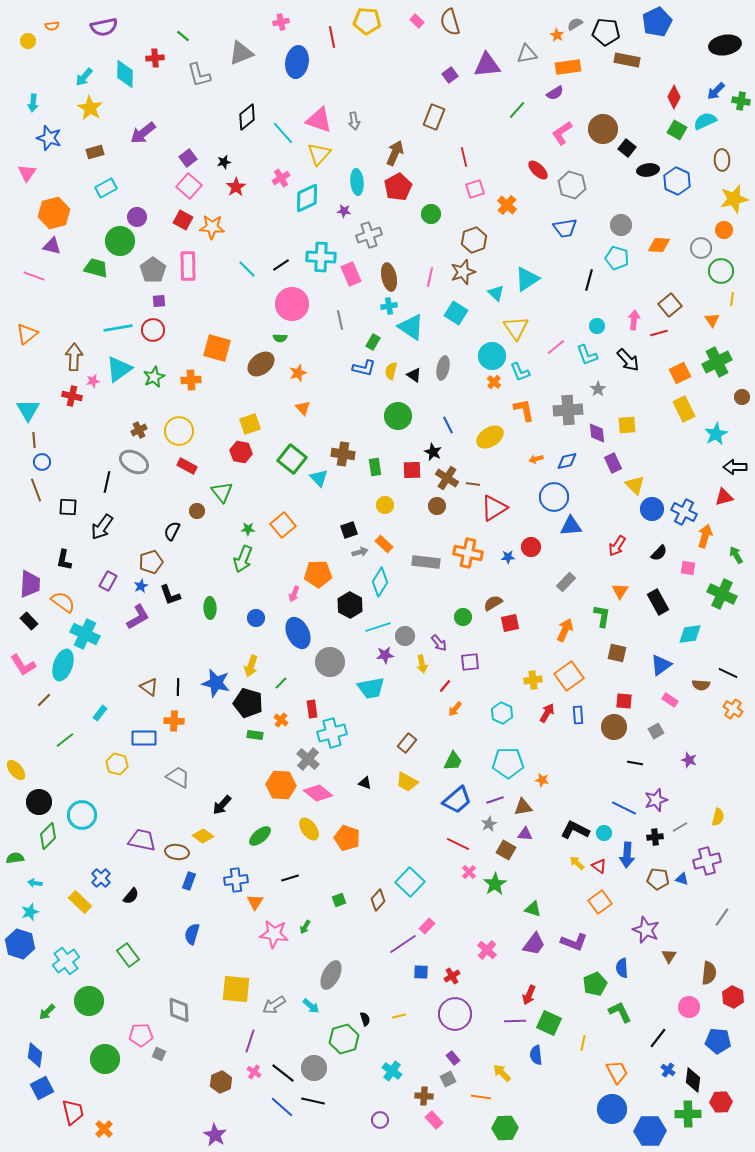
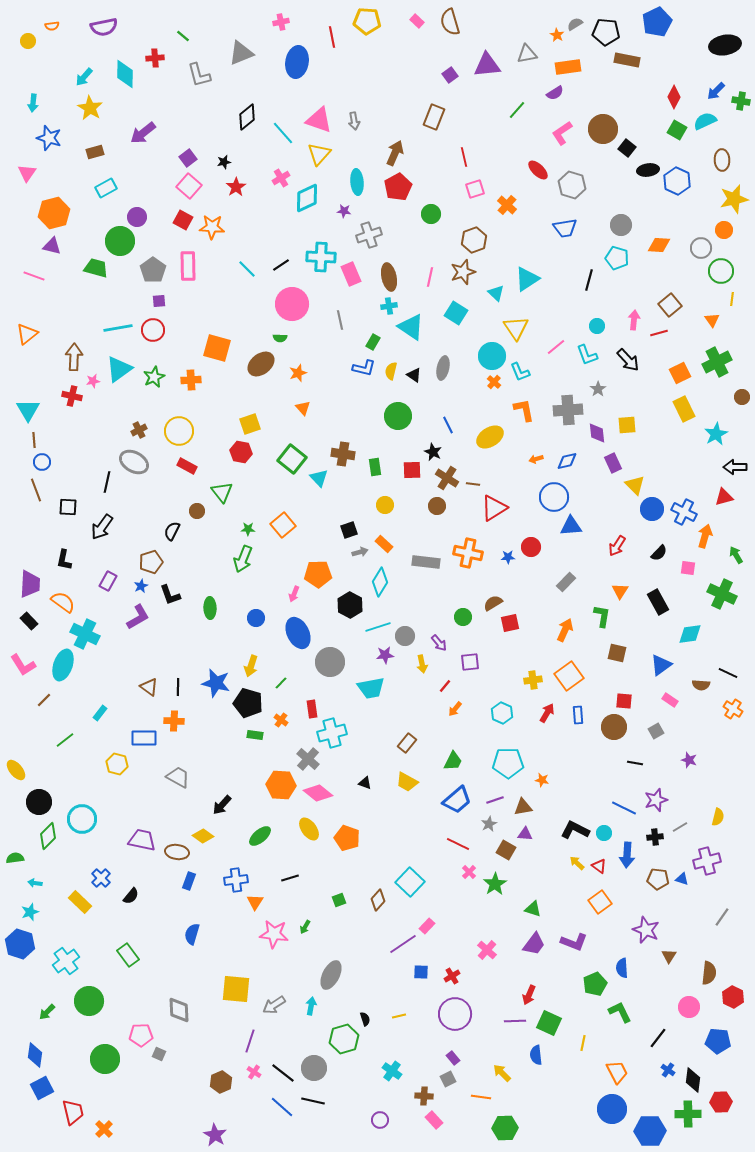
cyan circle at (82, 815): moved 4 px down
cyan arrow at (311, 1006): rotated 120 degrees counterclockwise
